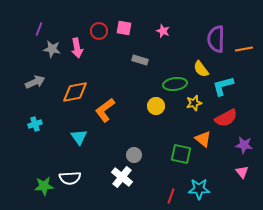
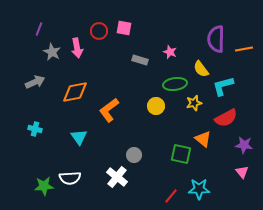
pink star: moved 7 px right, 21 px down
gray star: moved 3 px down; rotated 18 degrees clockwise
orange L-shape: moved 4 px right
cyan cross: moved 5 px down; rotated 32 degrees clockwise
white cross: moved 5 px left
red line: rotated 21 degrees clockwise
